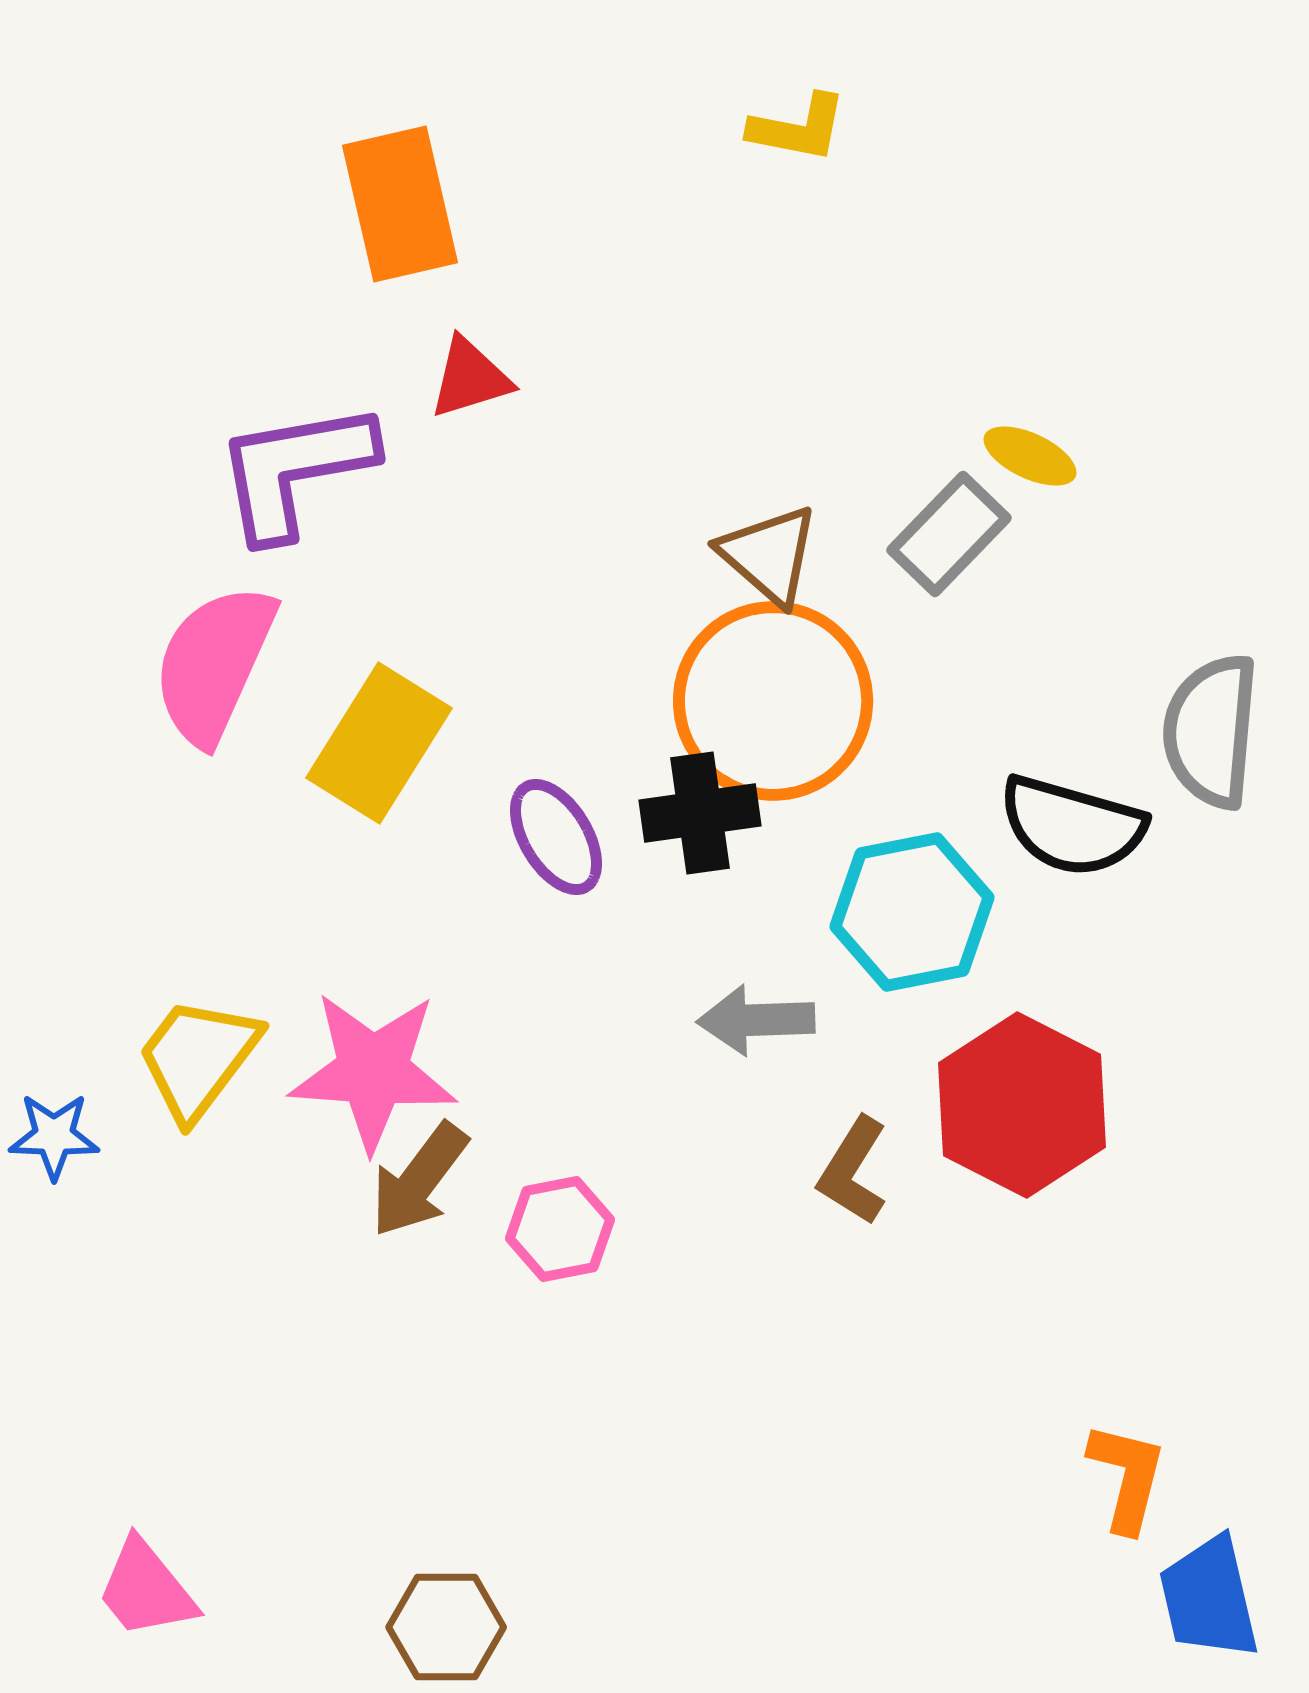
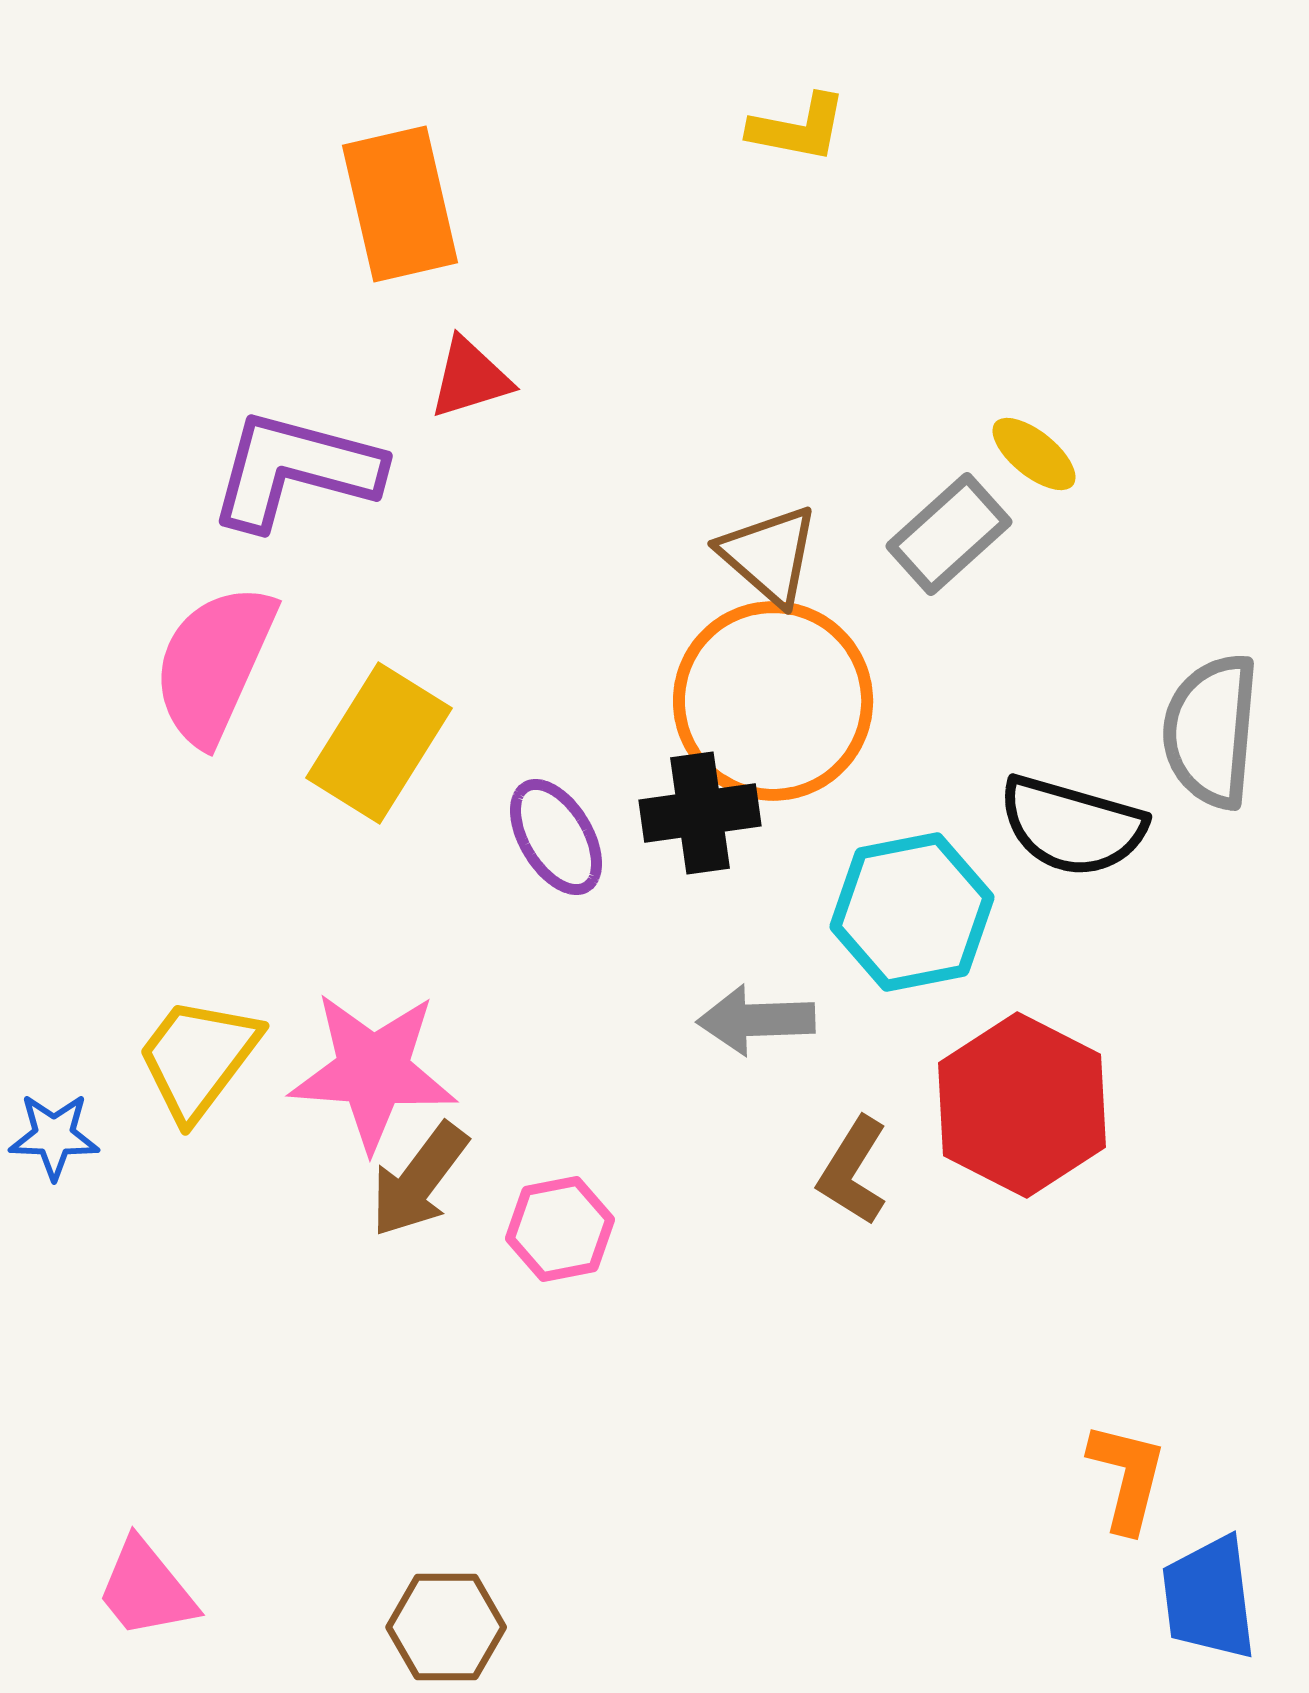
yellow ellipse: moved 4 px right, 2 px up; rotated 14 degrees clockwise
purple L-shape: rotated 25 degrees clockwise
gray rectangle: rotated 4 degrees clockwise
blue trapezoid: rotated 6 degrees clockwise
